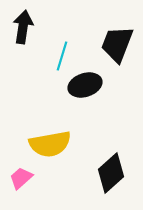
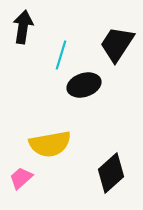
black trapezoid: rotated 12 degrees clockwise
cyan line: moved 1 px left, 1 px up
black ellipse: moved 1 px left
